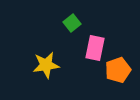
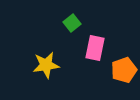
orange pentagon: moved 6 px right
